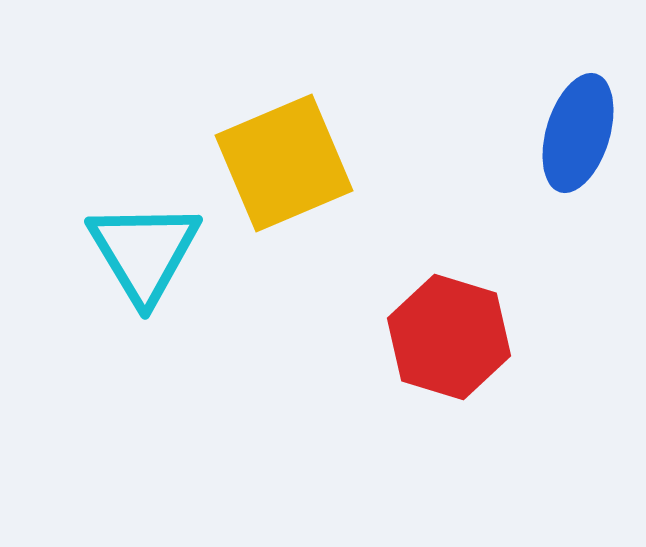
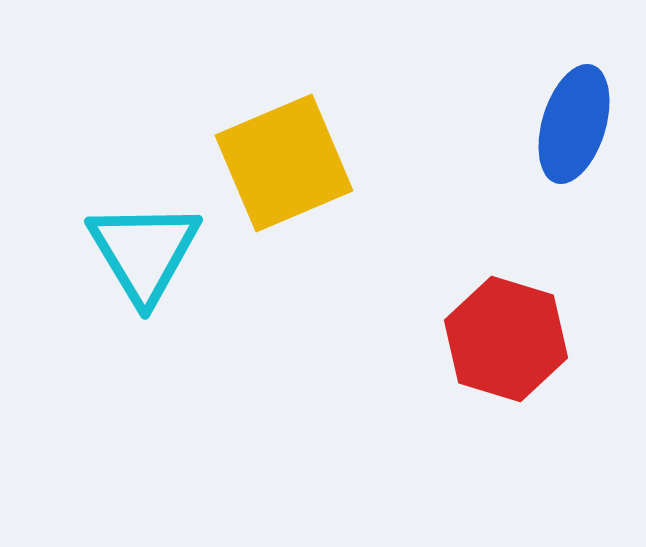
blue ellipse: moved 4 px left, 9 px up
red hexagon: moved 57 px right, 2 px down
